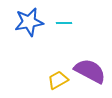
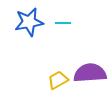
cyan line: moved 1 px left
purple semicircle: moved 2 px down; rotated 32 degrees counterclockwise
